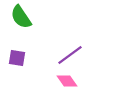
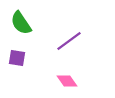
green semicircle: moved 6 px down
purple line: moved 1 px left, 14 px up
